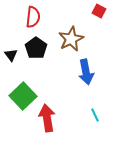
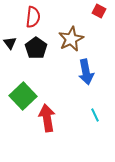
black triangle: moved 1 px left, 12 px up
